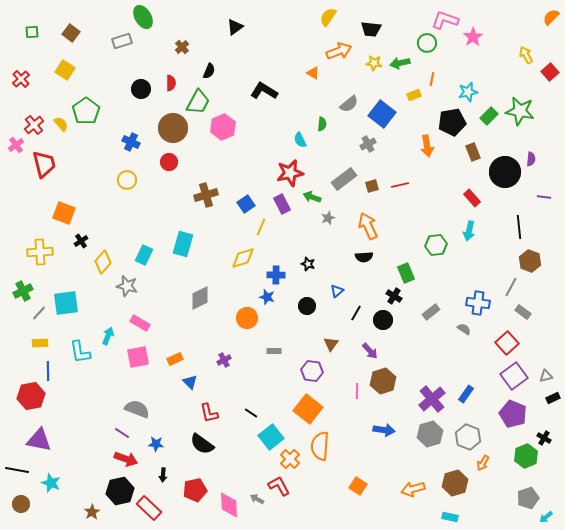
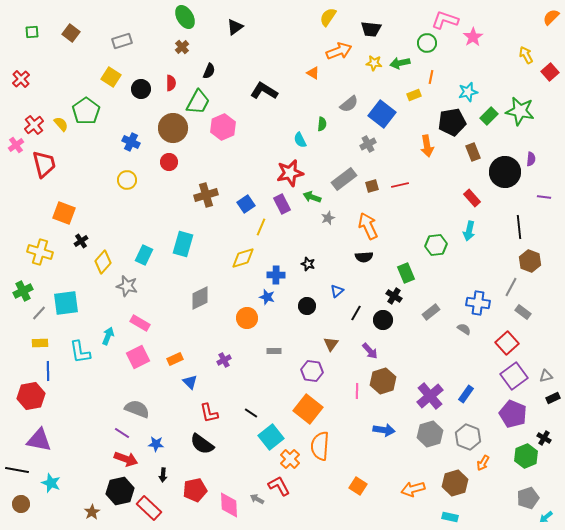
green ellipse at (143, 17): moved 42 px right
yellow square at (65, 70): moved 46 px right, 7 px down
orange line at (432, 79): moved 1 px left, 2 px up
yellow cross at (40, 252): rotated 20 degrees clockwise
pink square at (138, 357): rotated 15 degrees counterclockwise
purple cross at (432, 399): moved 2 px left, 3 px up
